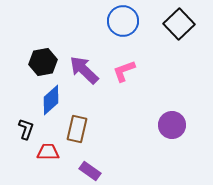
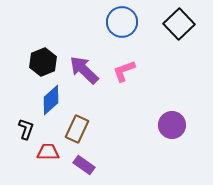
blue circle: moved 1 px left, 1 px down
black hexagon: rotated 12 degrees counterclockwise
brown rectangle: rotated 12 degrees clockwise
purple rectangle: moved 6 px left, 6 px up
